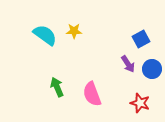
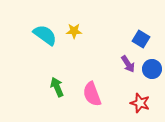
blue square: rotated 30 degrees counterclockwise
